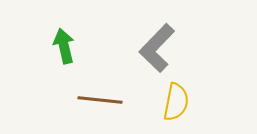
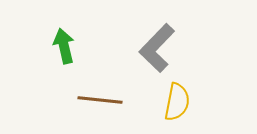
yellow semicircle: moved 1 px right
